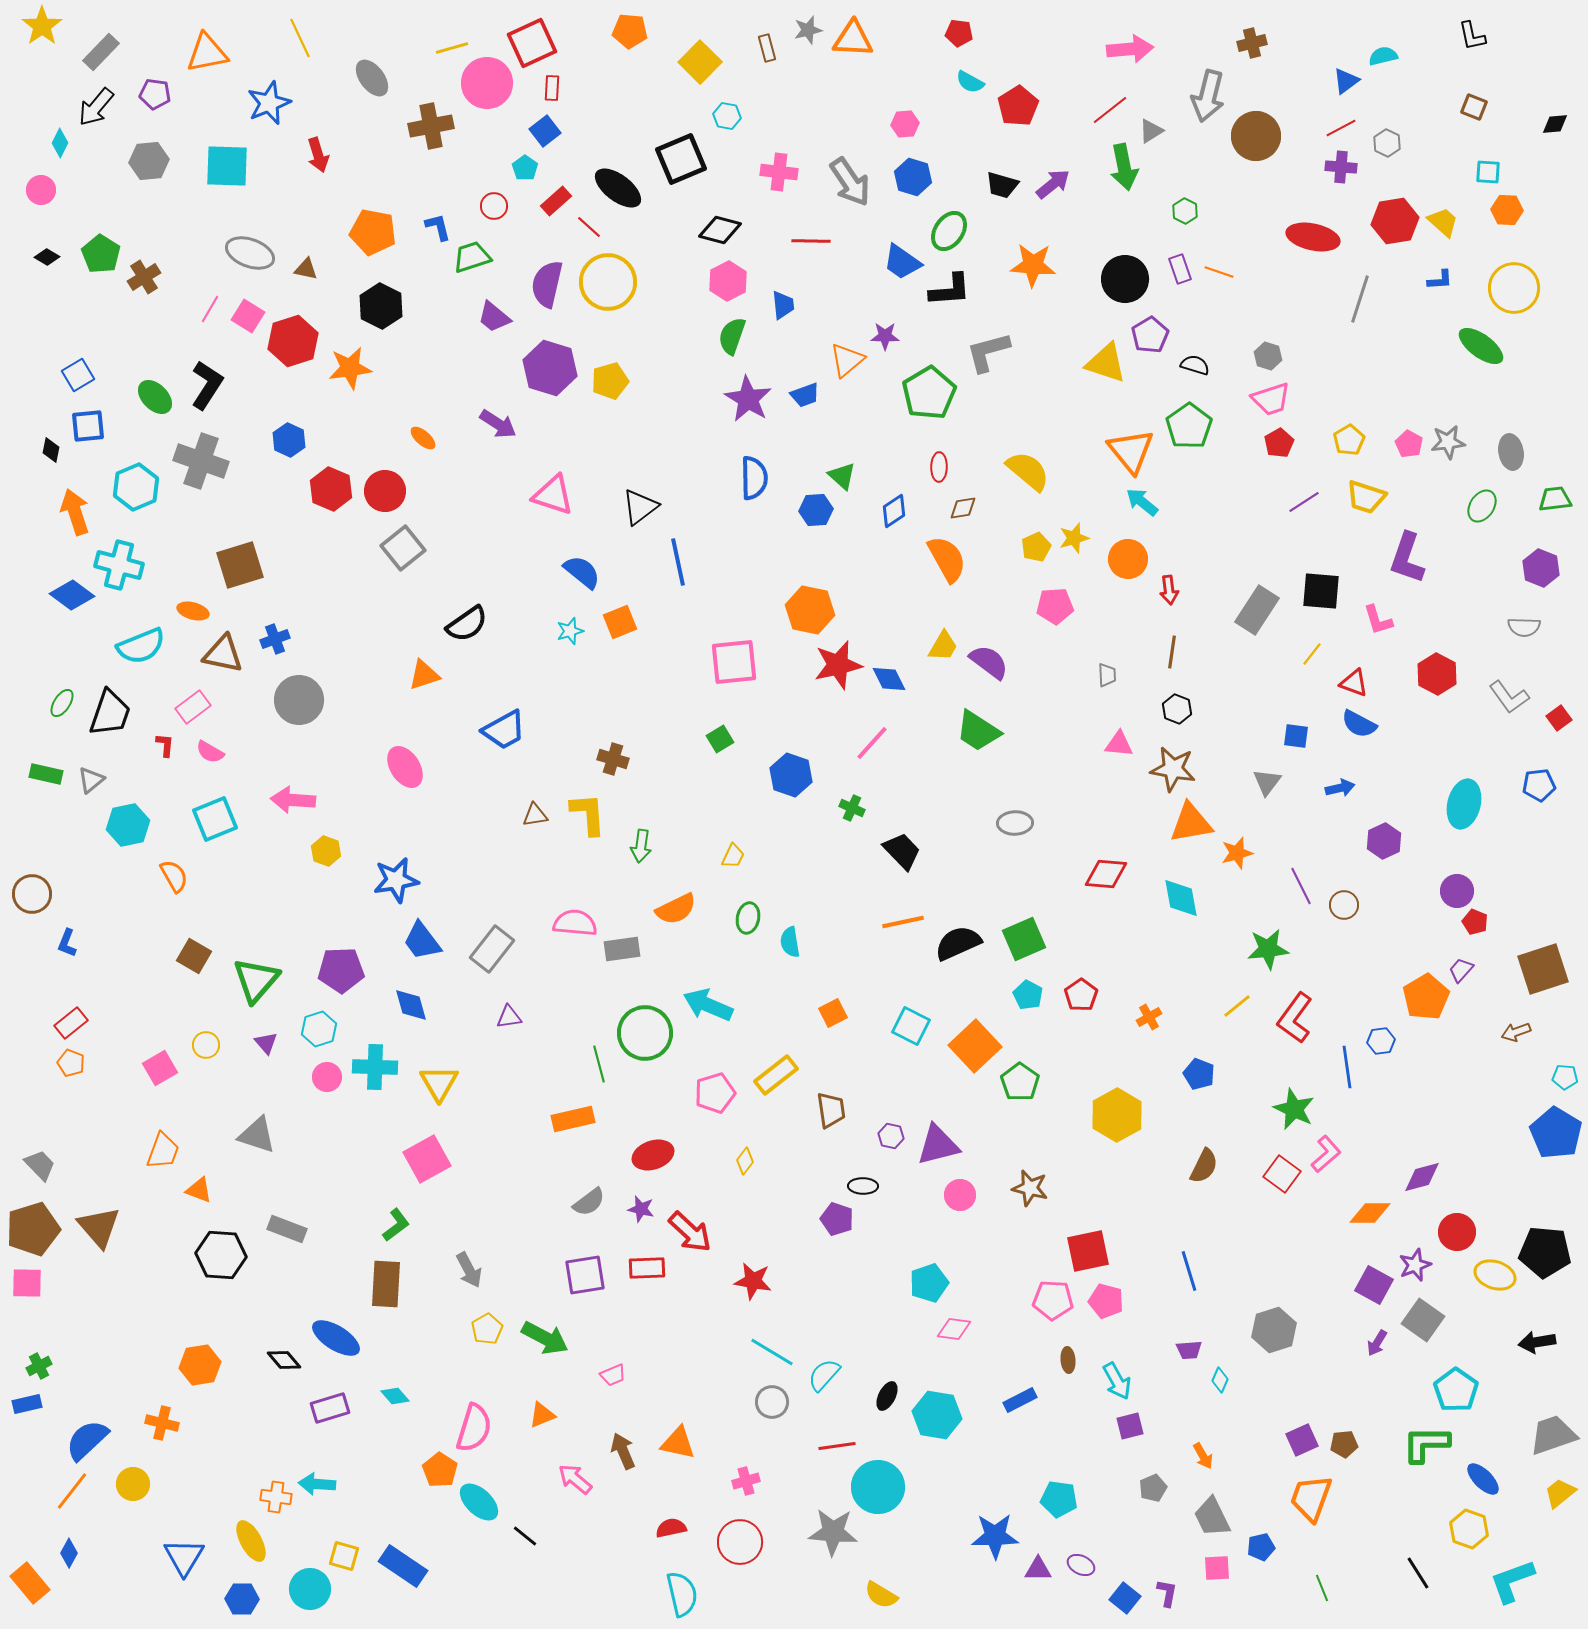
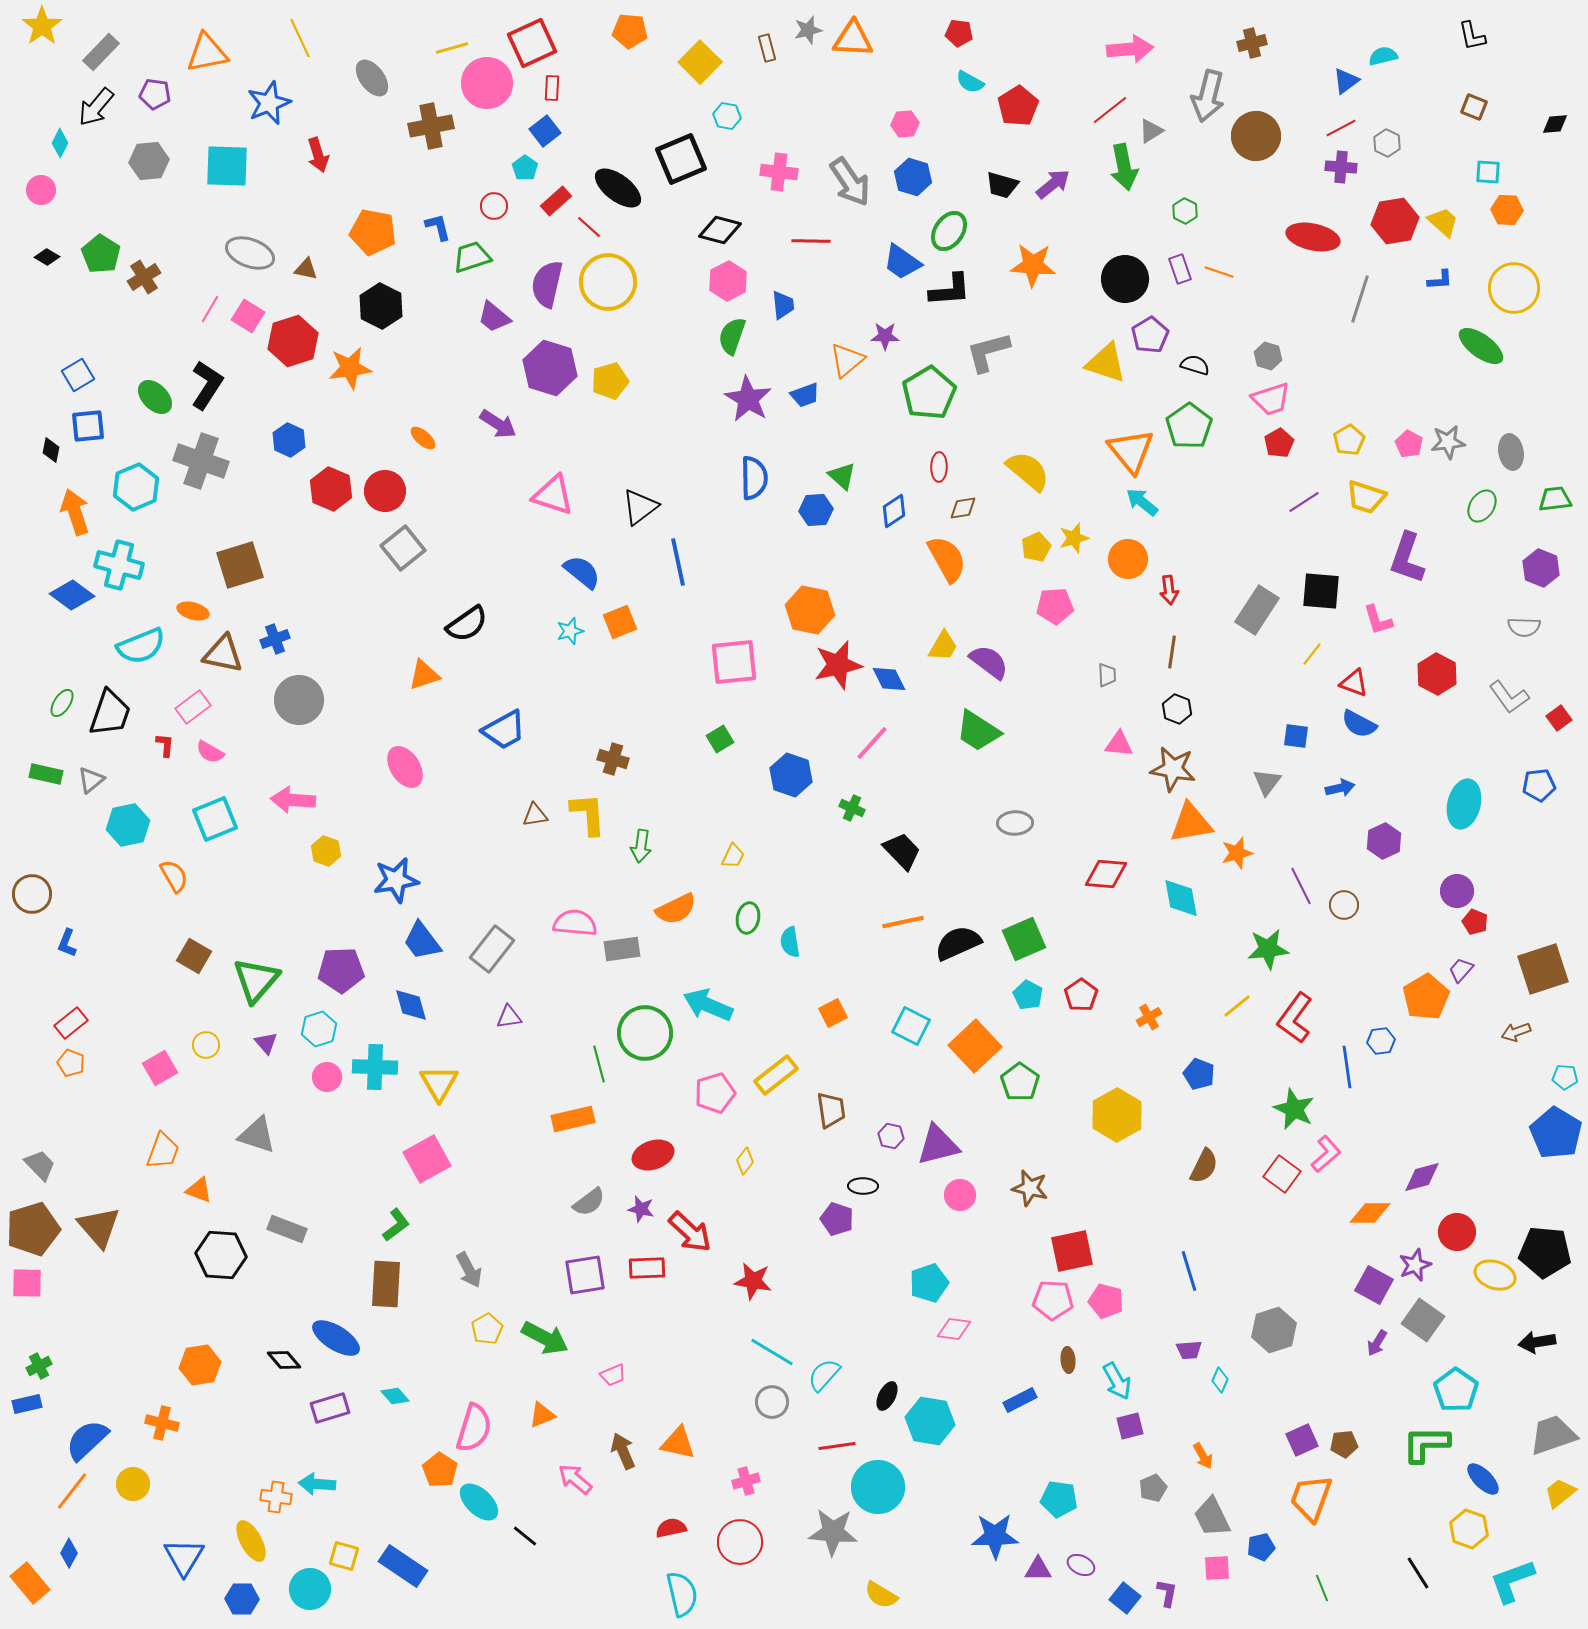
red square at (1088, 1251): moved 16 px left
cyan hexagon at (937, 1415): moved 7 px left, 6 px down
